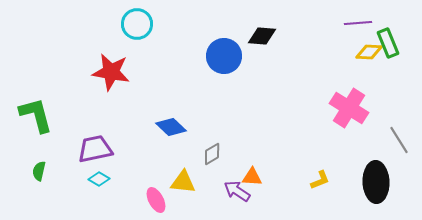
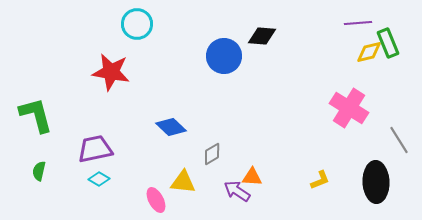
yellow diamond: rotated 16 degrees counterclockwise
